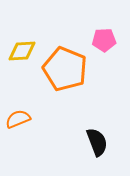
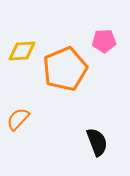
pink pentagon: moved 1 px down
orange pentagon: rotated 27 degrees clockwise
orange semicircle: rotated 25 degrees counterclockwise
